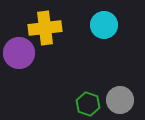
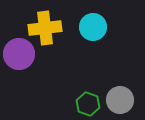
cyan circle: moved 11 px left, 2 px down
purple circle: moved 1 px down
